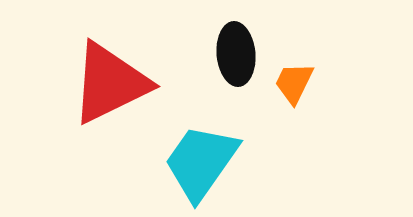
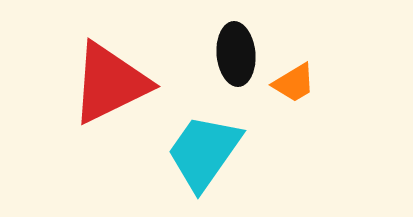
orange trapezoid: rotated 147 degrees counterclockwise
cyan trapezoid: moved 3 px right, 10 px up
